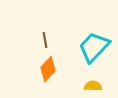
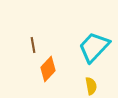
brown line: moved 12 px left, 5 px down
yellow semicircle: moved 2 px left; rotated 78 degrees clockwise
